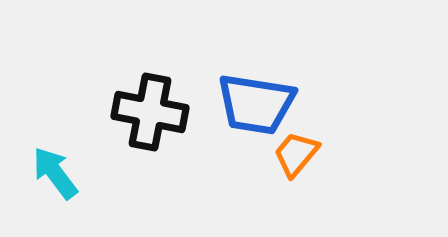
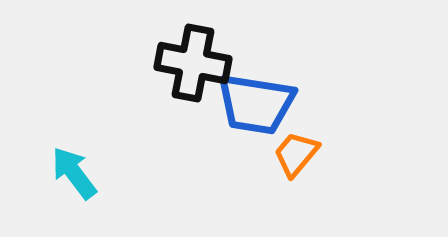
black cross: moved 43 px right, 49 px up
cyan arrow: moved 19 px right
